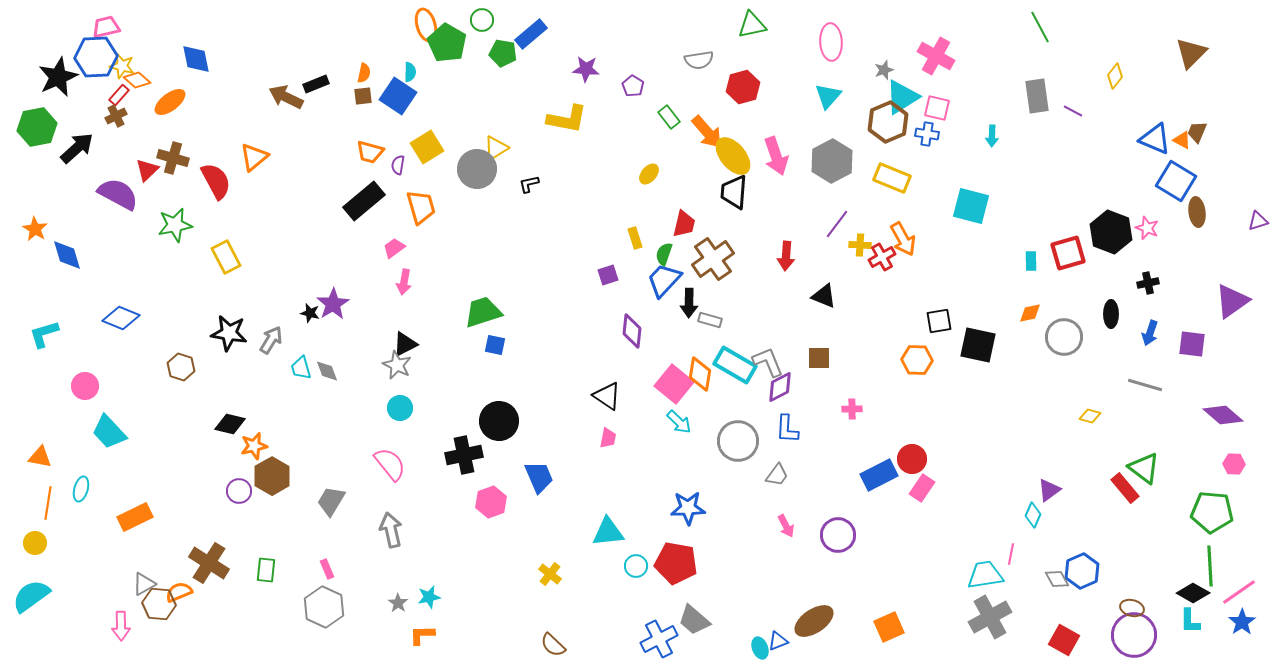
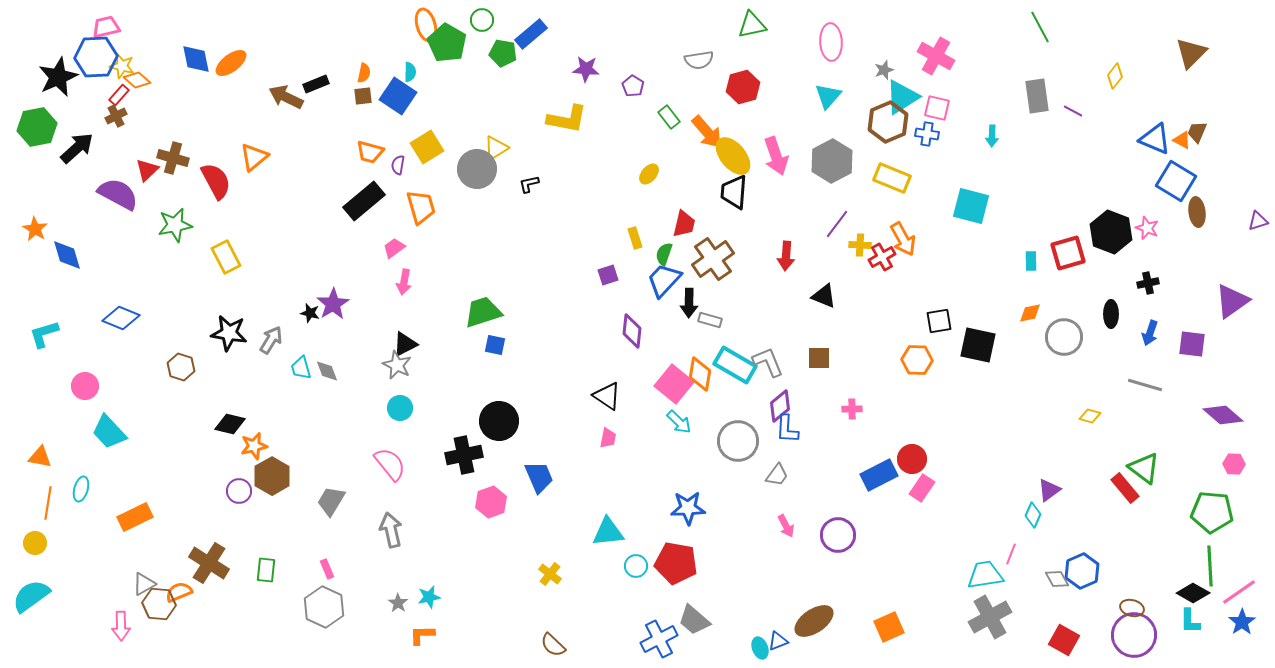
orange ellipse at (170, 102): moved 61 px right, 39 px up
purple diamond at (780, 387): moved 19 px down; rotated 12 degrees counterclockwise
pink line at (1011, 554): rotated 10 degrees clockwise
